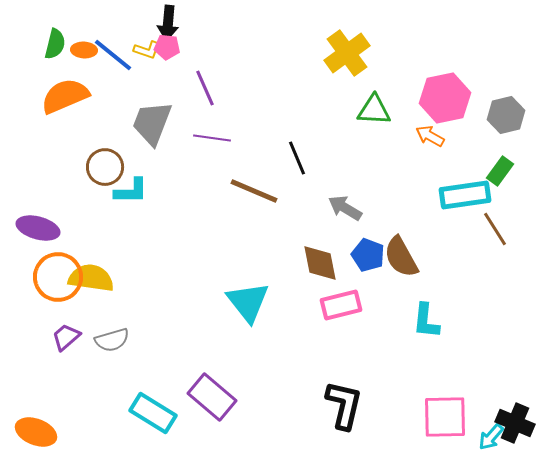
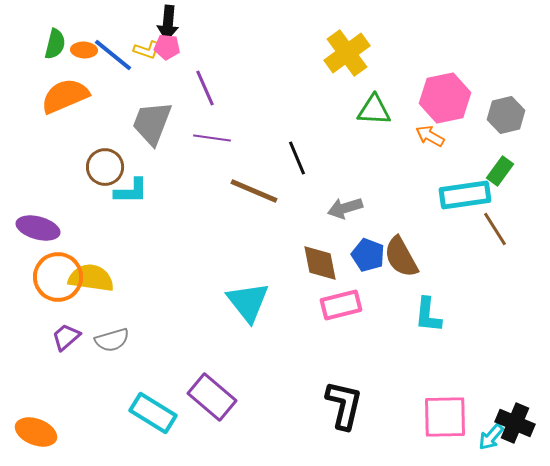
gray arrow at (345, 208): rotated 48 degrees counterclockwise
cyan L-shape at (426, 321): moved 2 px right, 6 px up
